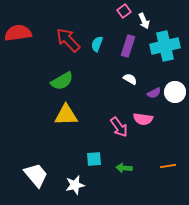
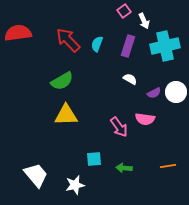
white circle: moved 1 px right
pink semicircle: moved 2 px right
